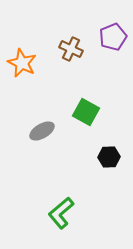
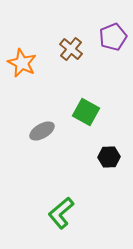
brown cross: rotated 15 degrees clockwise
